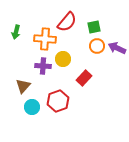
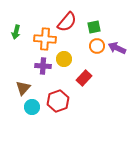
yellow circle: moved 1 px right
brown triangle: moved 2 px down
